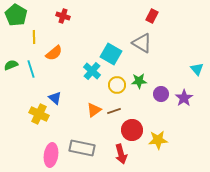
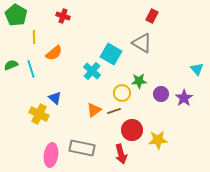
yellow circle: moved 5 px right, 8 px down
